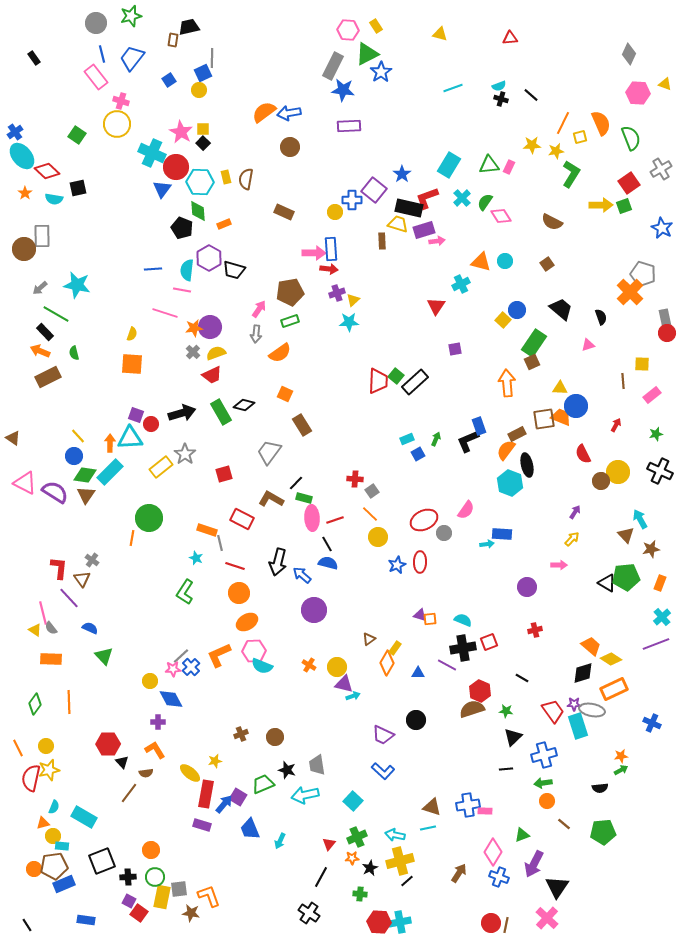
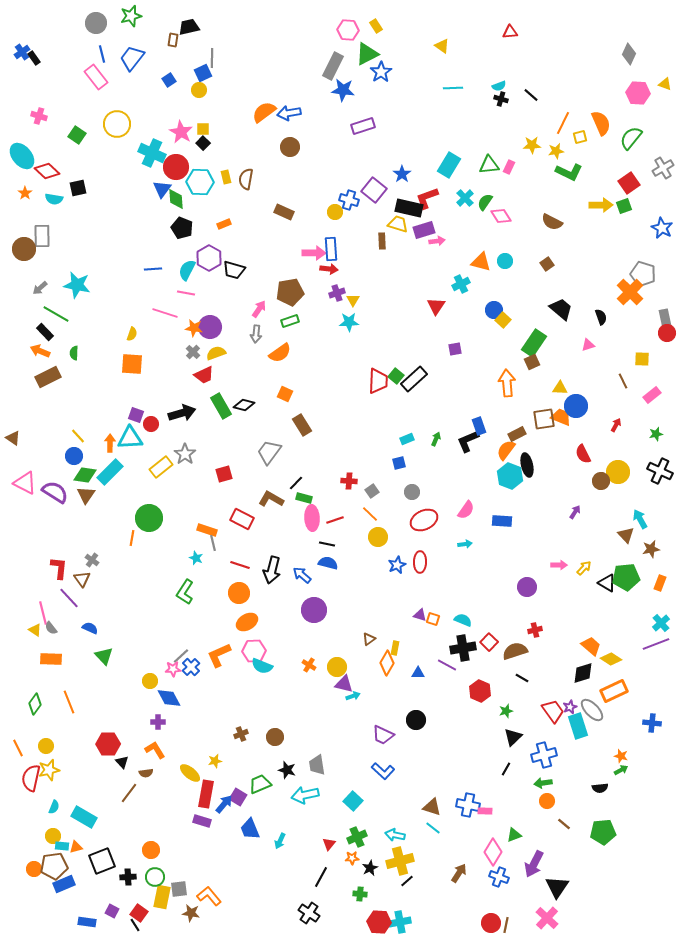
yellow triangle at (440, 34): moved 2 px right, 12 px down; rotated 21 degrees clockwise
red triangle at (510, 38): moved 6 px up
cyan line at (453, 88): rotated 18 degrees clockwise
pink cross at (121, 101): moved 82 px left, 15 px down
purple rectangle at (349, 126): moved 14 px right; rotated 15 degrees counterclockwise
blue cross at (15, 132): moved 7 px right, 80 px up
green semicircle at (631, 138): rotated 120 degrees counterclockwise
gray cross at (661, 169): moved 2 px right, 1 px up
green L-shape at (571, 174): moved 2 px left, 2 px up; rotated 84 degrees clockwise
cyan cross at (462, 198): moved 3 px right
blue cross at (352, 200): moved 3 px left; rotated 18 degrees clockwise
green diamond at (198, 211): moved 22 px left, 12 px up
cyan semicircle at (187, 270): rotated 20 degrees clockwise
pink line at (182, 290): moved 4 px right, 3 px down
yellow triangle at (353, 300): rotated 16 degrees counterclockwise
blue circle at (517, 310): moved 23 px left
orange star at (194, 328): rotated 18 degrees clockwise
green semicircle at (74, 353): rotated 16 degrees clockwise
yellow square at (642, 364): moved 5 px up
red trapezoid at (212, 375): moved 8 px left
brown line at (623, 381): rotated 21 degrees counterclockwise
black rectangle at (415, 382): moved 1 px left, 3 px up
green rectangle at (221, 412): moved 6 px up
blue square at (418, 454): moved 19 px left, 9 px down; rotated 16 degrees clockwise
red cross at (355, 479): moved 6 px left, 2 px down
cyan hexagon at (510, 483): moved 7 px up
gray circle at (444, 533): moved 32 px left, 41 px up
blue rectangle at (502, 534): moved 13 px up
yellow arrow at (572, 539): moved 12 px right, 29 px down
gray line at (220, 543): moved 7 px left
black line at (327, 544): rotated 49 degrees counterclockwise
cyan arrow at (487, 544): moved 22 px left
black arrow at (278, 562): moved 6 px left, 8 px down
red line at (235, 566): moved 5 px right, 1 px up
cyan cross at (662, 617): moved 1 px left, 6 px down
orange square at (430, 619): moved 3 px right; rotated 24 degrees clockwise
red square at (489, 642): rotated 24 degrees counterclockwise
yellow rectangle at (395, 648): rotated 24 degrees counterclockwise
orange rectangle at (614, 689): moved 2 px down
blue diamond at (171, 699): moved 2 px left, 1 px up
orange line at (69, 702): rotated 20 degrees counterclockwise
purple star at (574, 704): moved 4 px left, 3 px down; rotated 24 degrees counterclockwise
brown semicircle at (472, 709): moved 43 px right, 58 px up
gray ellipse at (592, 710): rotated 35 degrees clockwise
green star at (506, 711): rotated 24 degrees counterclockwise
blue cross at (652, 723): rotated 18 degrees counterclockwise
orange star at (621, 756): rotated 24 degrees clockwise
black line at (506, 769): rotated 56 degrees counterclockwise
green trapezoid at (263, 784): moved 3 px left
blue cross at (468, 805): rotated 20 degrees clockwise
orange triangle at (43, 823): moved 33 px right, 24 px down
purple rectangle at (202, 825): moved 4 px up
cyan line at (428, 828): moved 5 px right; rotated 49 degrees clockwise
green triangle at (522, 835): moved 8 px left
orange L-shape at (209, 896): rotated 20 degrees counterclockwise
purple square at (129, 901): moved 17 px left, 10 px down
blue rectangle at (86, 920): moved 1 px right, 2 px down
black line at (27, 925): moved 108 px right
